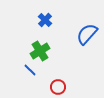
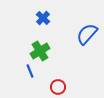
blue cross: moved 2 px left, 2 px up
blue line: moved 1 px down; rotated 24 degrees clockwise
